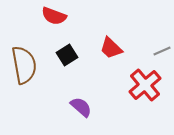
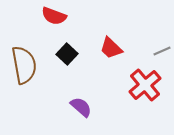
black square: moved 1 px up; rotated 15 degrees counterclockwise
